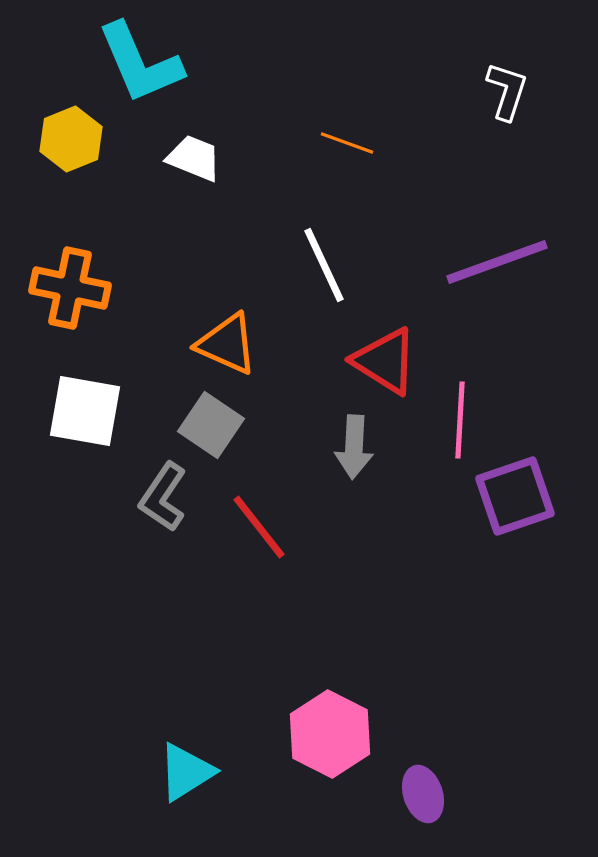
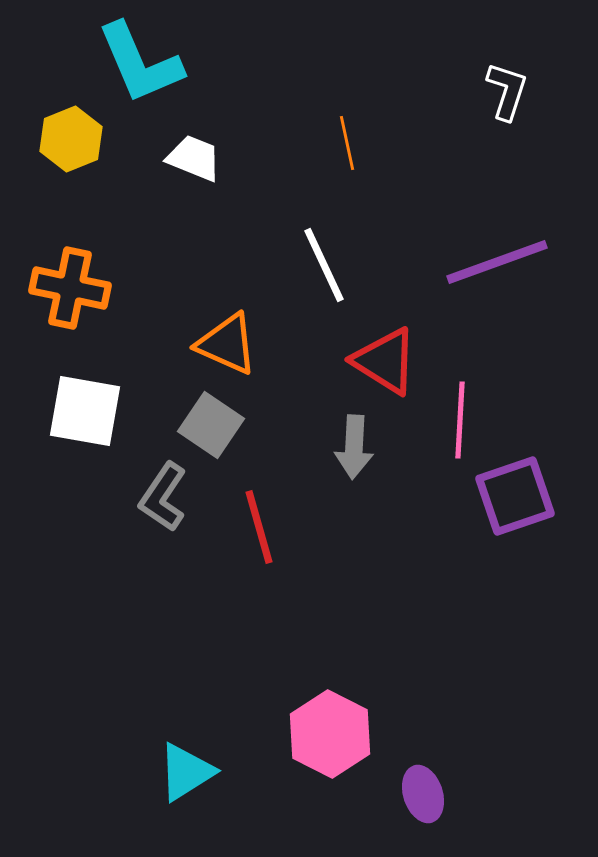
orange line: rotated 58 degrees clockwise
red line: rotated 22 degrees clockwise
